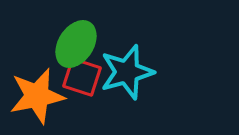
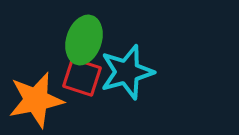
green ellipse: moved 8 px right, 4 px up; rotated 15 degrees counterclockwise
orange star: moved 1 px left, 4 px down
